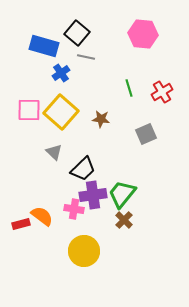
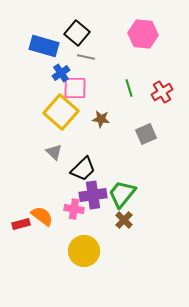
pink square: moved 46 px right, 22 px up
